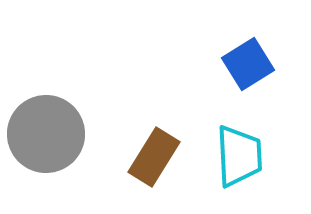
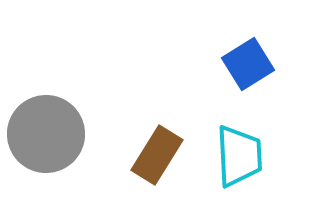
brown rectangle: moved 3 px right, 2 px up
